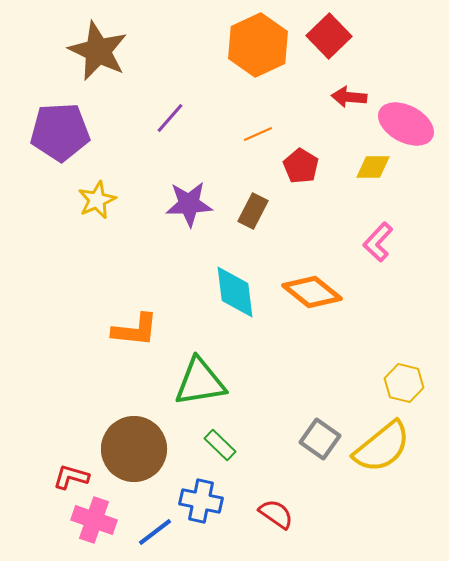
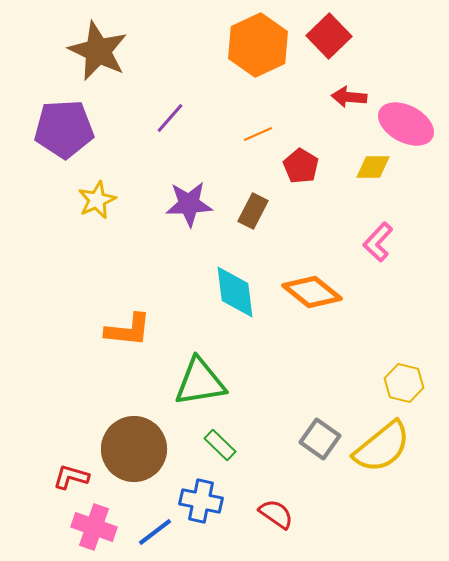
purple pentagon: moved 4 px right, 3 px up
orange L-shape: moved 7 px left
pink cross: moved 7 px down
